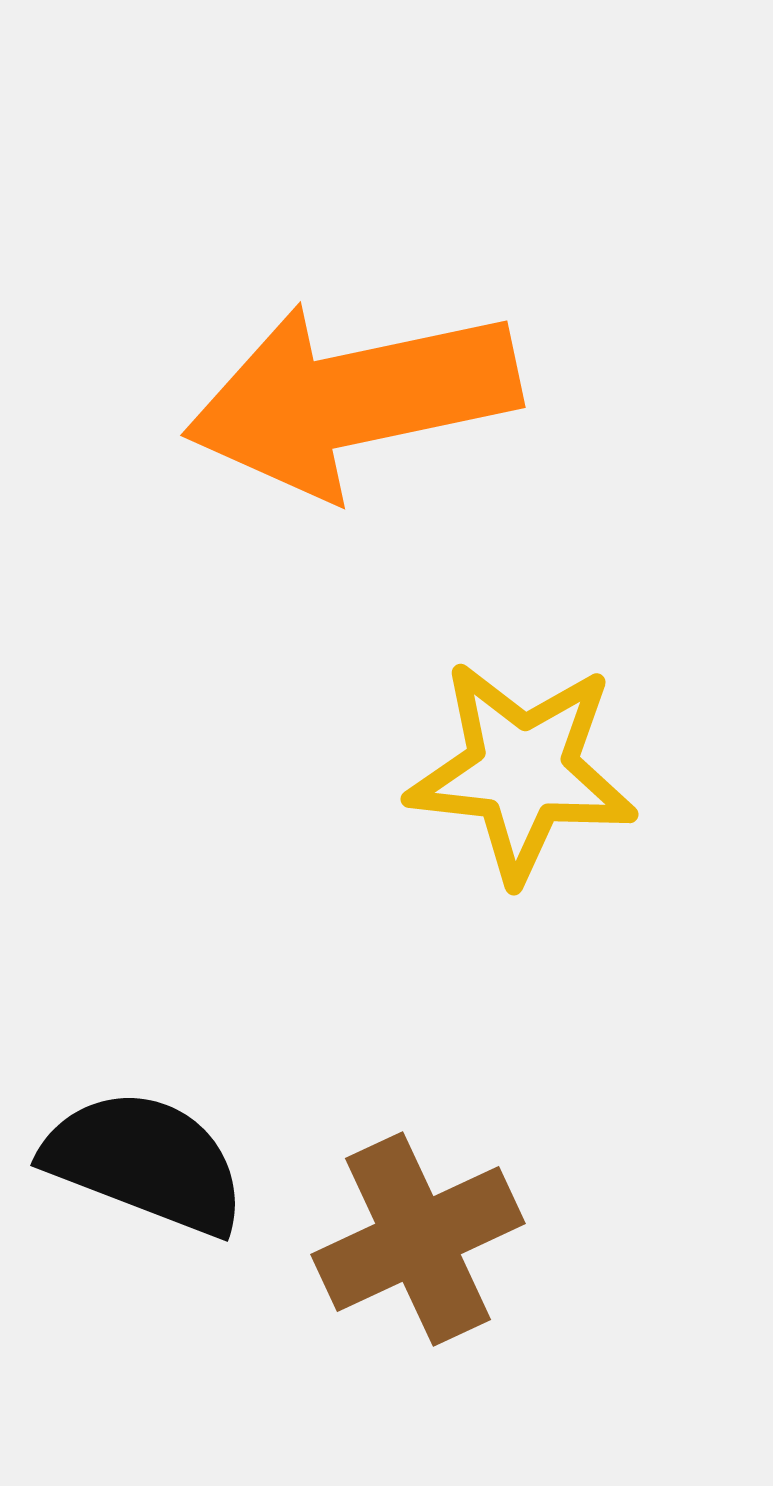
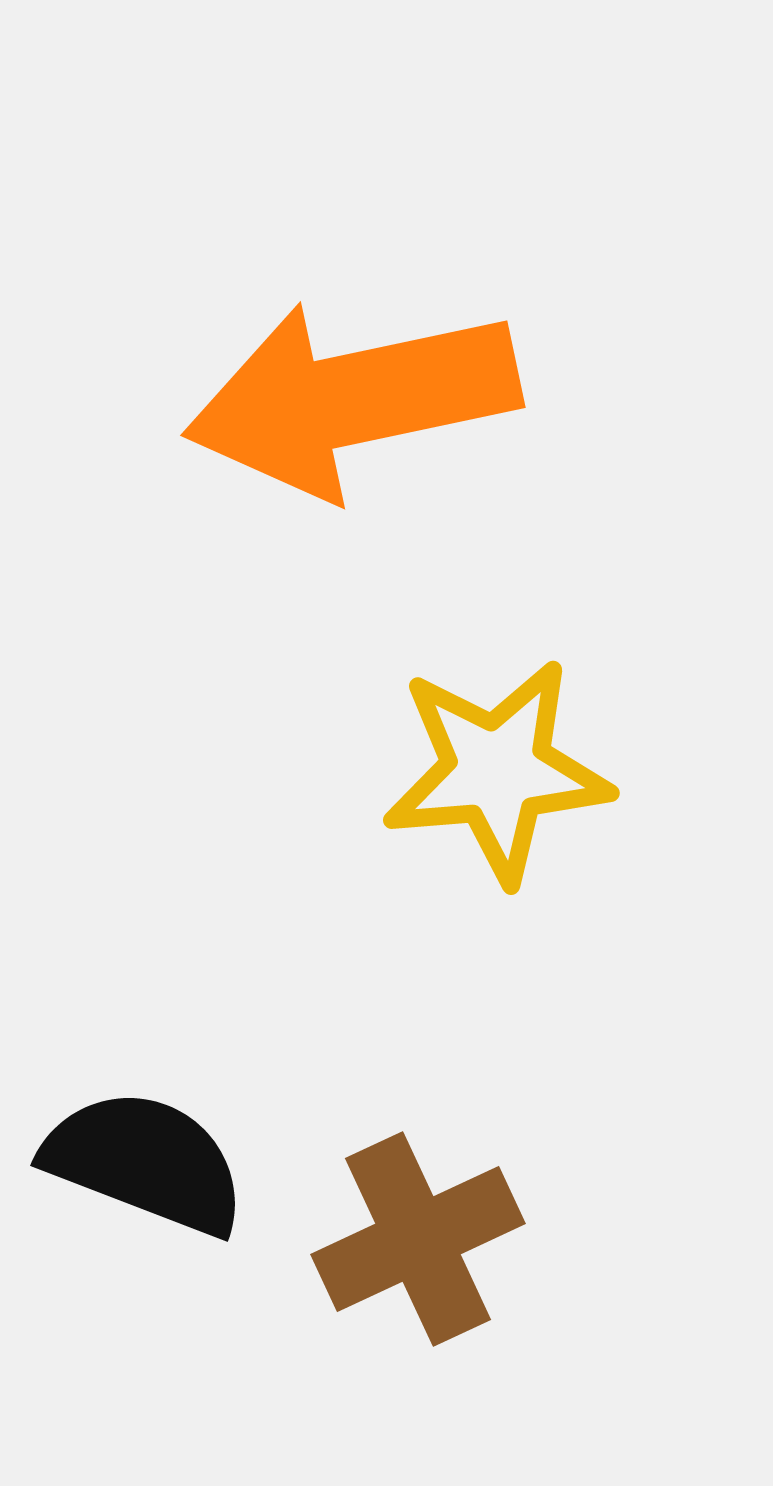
yellow star: moved 25 px left; rotated 11 degrees counterclockwise
